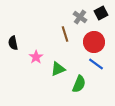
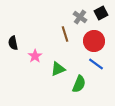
red circle: moved 1 px up
pink star: moved 1 px left, 1 px up
